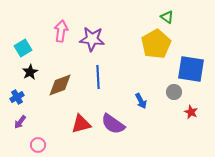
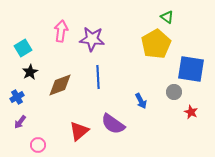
red triangle: moved 2 px left, 7 px down; rotated 25 degrees counterclockwise
